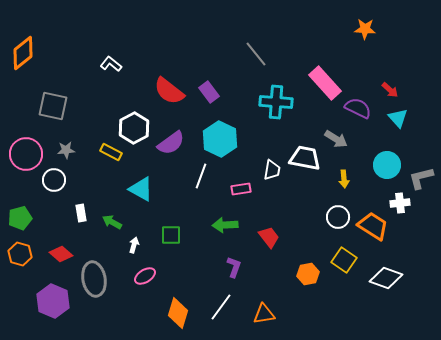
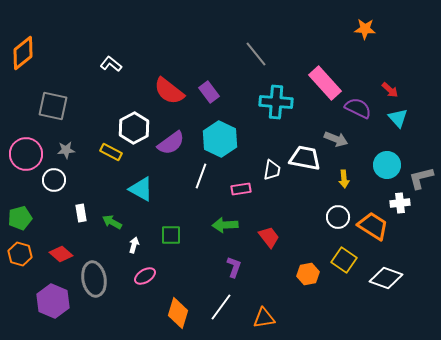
gray arrow at (336, 139): rotated 10 degrees counterclockwise
orange triangle at (264, 314): moved 4 px down
